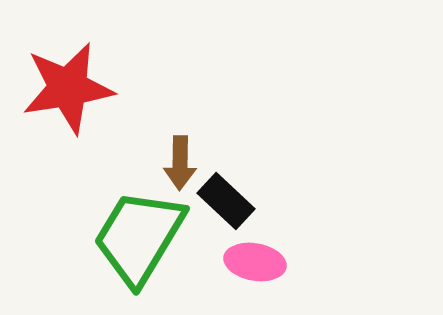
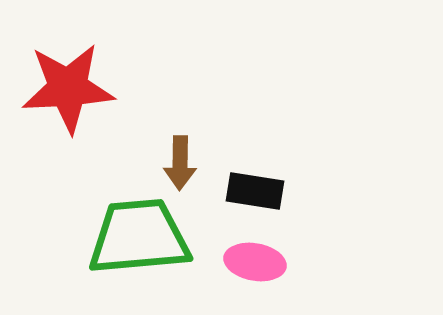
red star: rotated 6 degrees clockwise
black rectangle: moved 29 px right, 10 px up; rotated 34 degrees counterclockwise
green trapezoid: rotated 54 degrees clockwise
